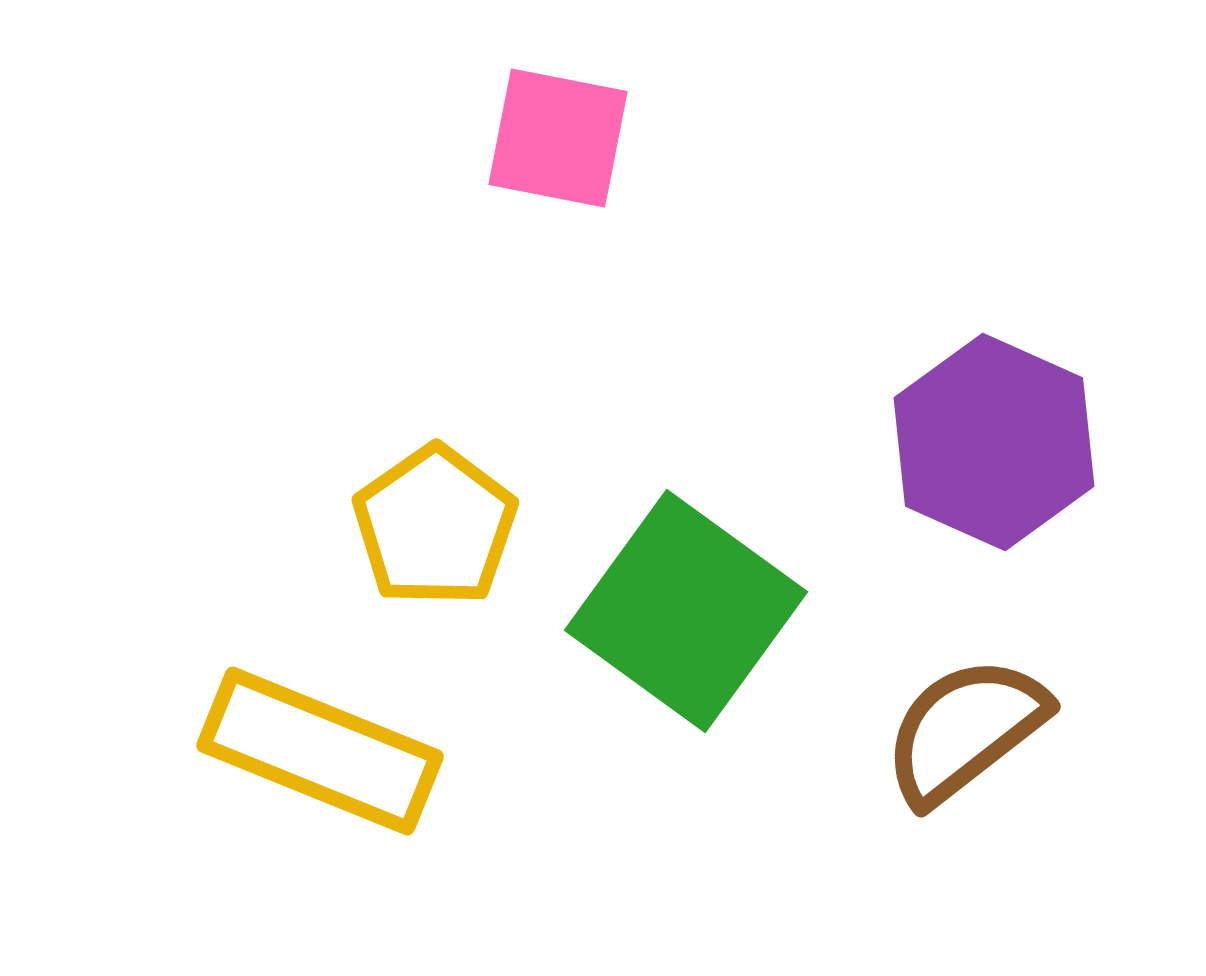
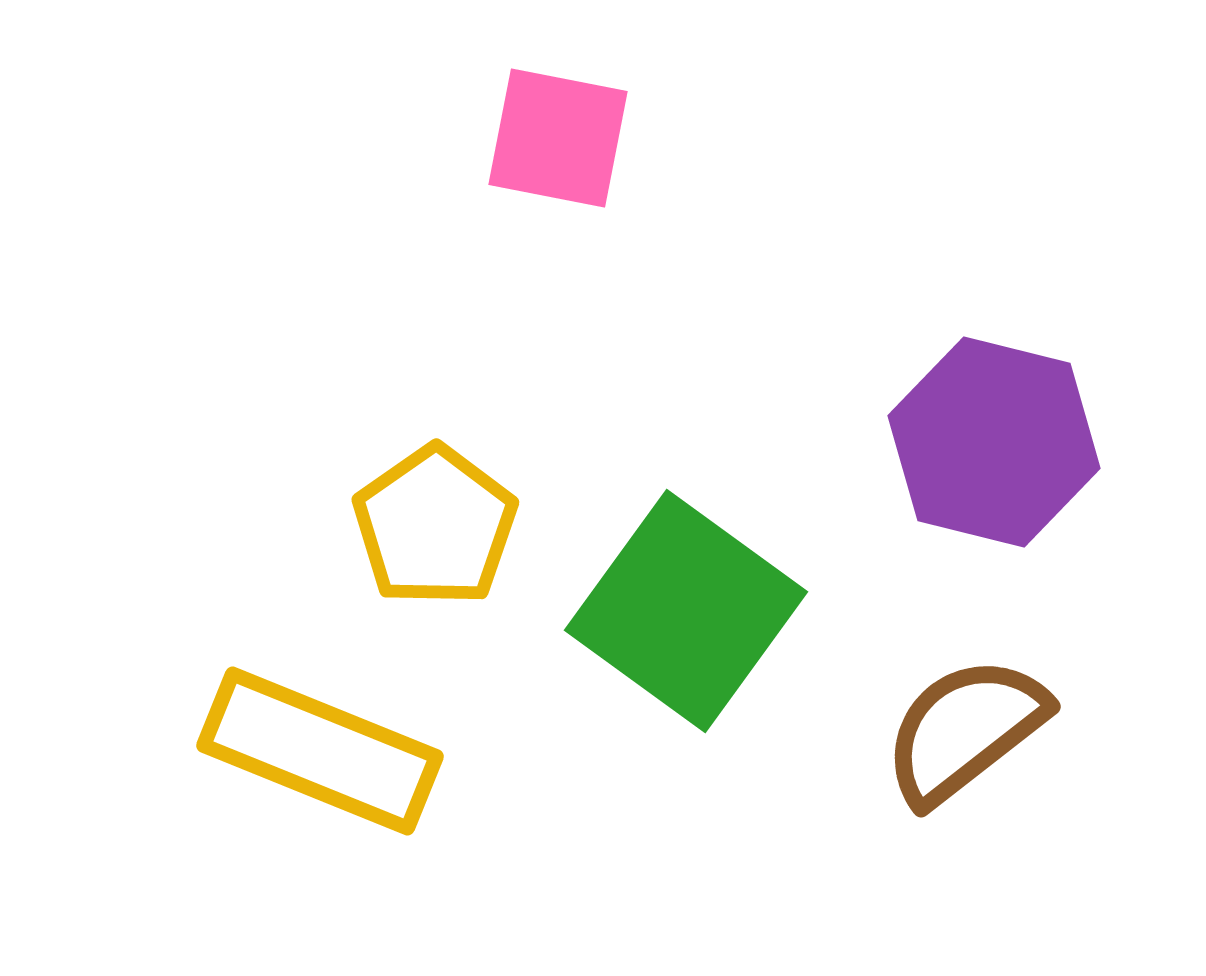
purple hexagon: rotated 10 degrees counterclockwise
